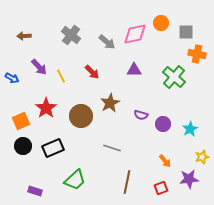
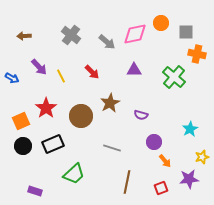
purple circle: moved 9 px left, 18 px down
black rectangle: moved 4 px up
green trapezoid: moved 1 px left, 6 px up
